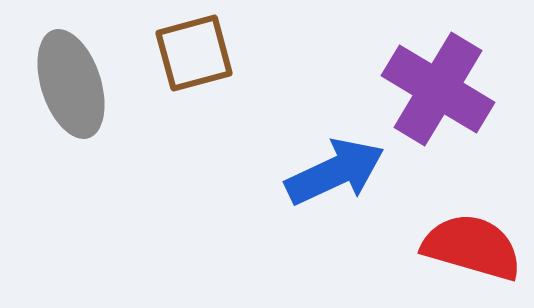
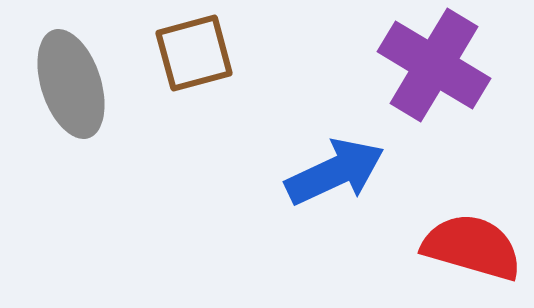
purple cross: moved 4 px left, 24 px up
